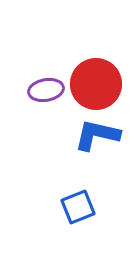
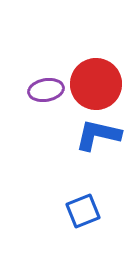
blue L-shape: moved 1 px right
blue square: moved 5 px right, 4 px down
